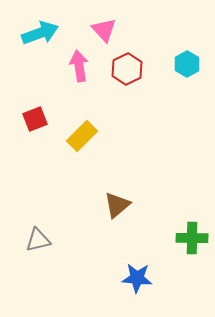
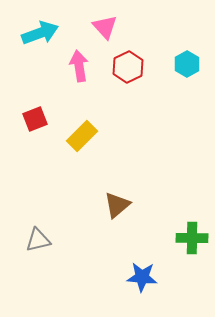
pink triangle: moved 1 px right, 3 px up
red hexagon: moved 1 px right, 2 px up
blue star: moved 5 px right, 1 px up
